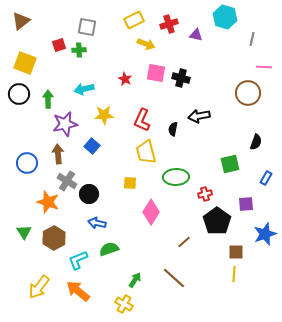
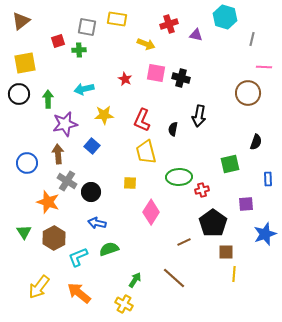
yellow rectangle at (134, 20): moved 17 px left, 1 px up; rotated 36 degrees clockwise
red square at (59, 45): moved 1 px left, 4 px up
yellow square at (25, 63): rotated 30 degrees counterclockwise
black arrow at (199, 116): rotated 70 degrees counterclockwise
green ellipse at (176, 177): moved 3 px right
blue rectangle at (266, 178): moved 2 px right, 1 px down; rotated 32 degrees counterclockwise
black circle at (89, 194): moved 2 px right, 2 px up
red cross at (205, 194): moved 3 px left, 4 px up
black pentagon at (217, 221): moved 4 px left, 2 px down
brown line at (184, 242): rotated 16 degrees clockwise
brown square at (236, 252): moved 10 px left
cyan L-shape at (78, 260): moved 3 px up
orange arrow at (78, 291): moved 1 px right, 2 px down
